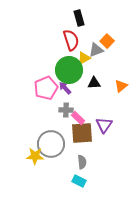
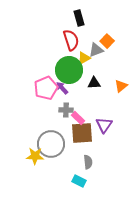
purple arrow: moved 3 px left
gray semicircle: moved 6 px right
